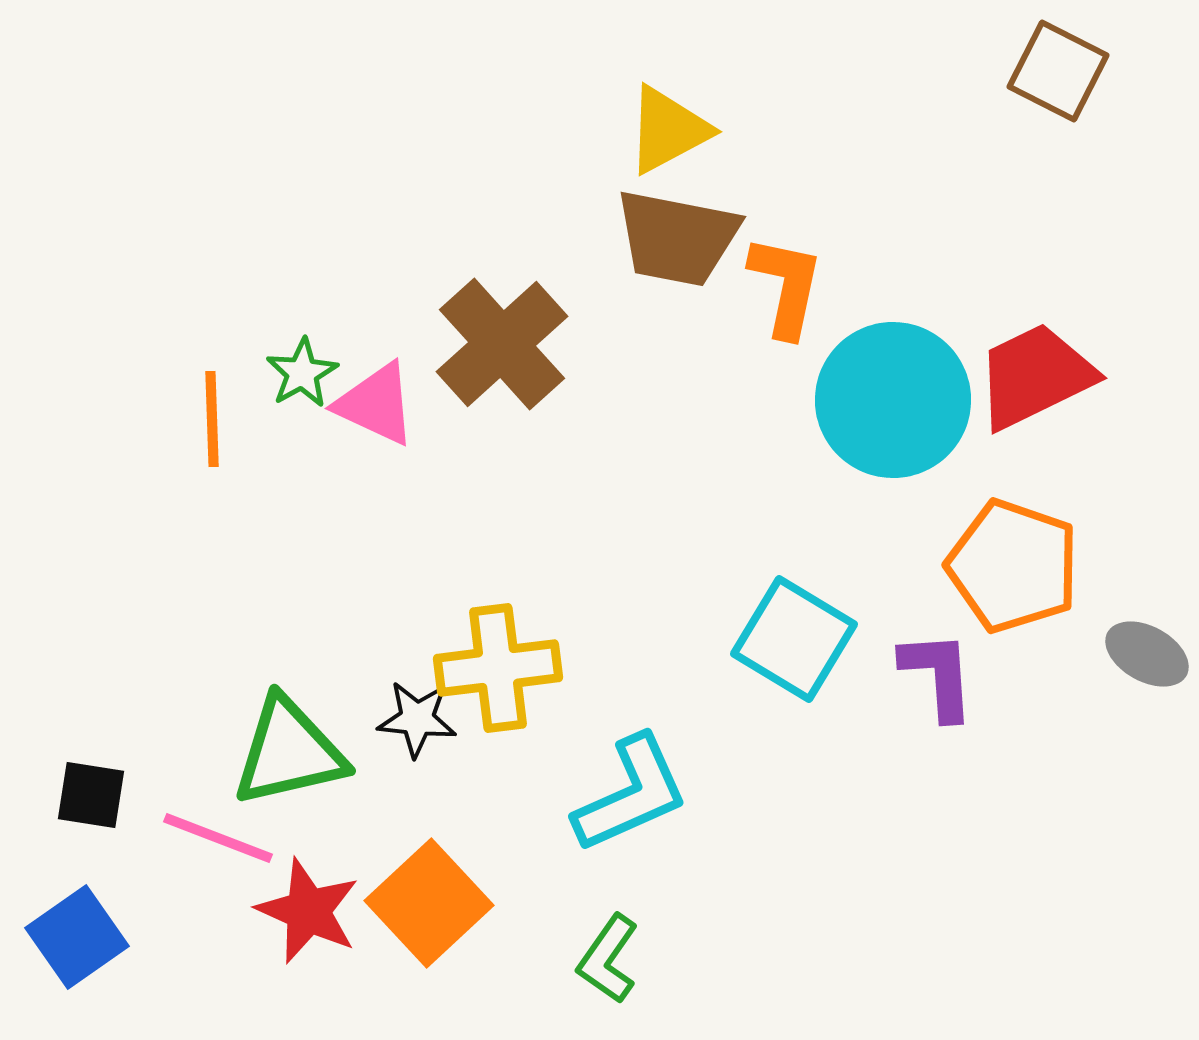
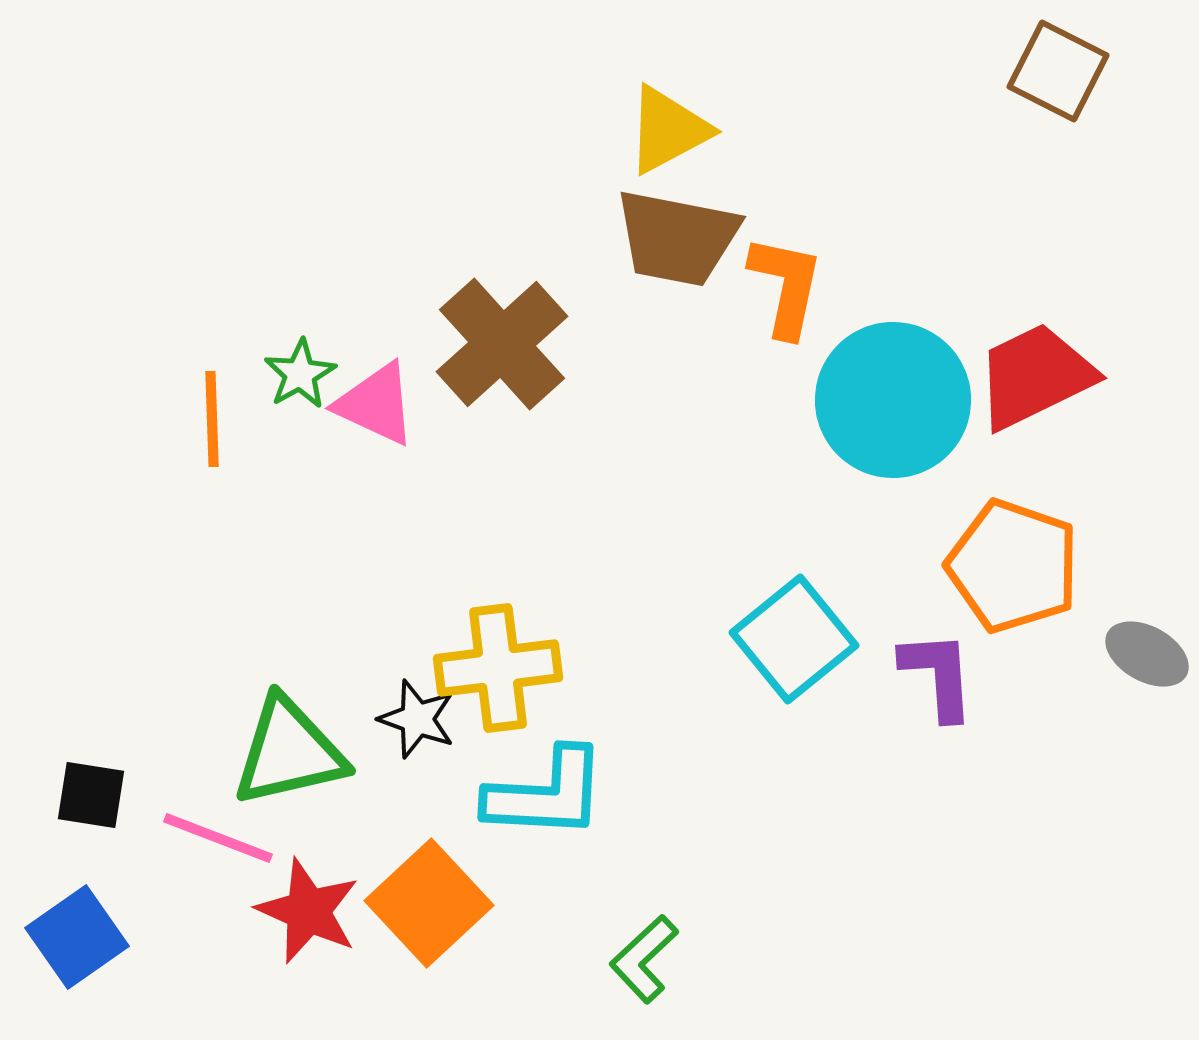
green star: moved 2 px left, 1 px down
cyan square: rotated 20 degrees clockwise
black star: rotated 14 degrees clockwise
cyan L-shape: moved 85 px left; rotated 27 degrees clockwise
green L-shape: moved 36 px right; rotated 12 degrees clockwise
